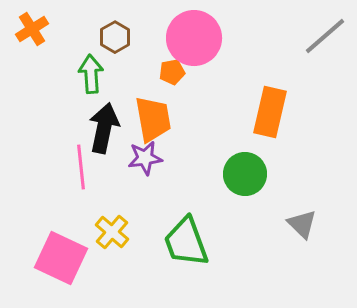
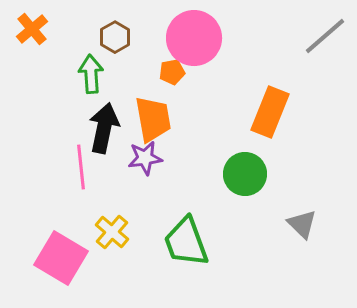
orange cross: rotated 8 degrees counterclockwise
orange rectangle: rotated 9 degrees clockwise
pink square: rotated 6 degrees clockwise
